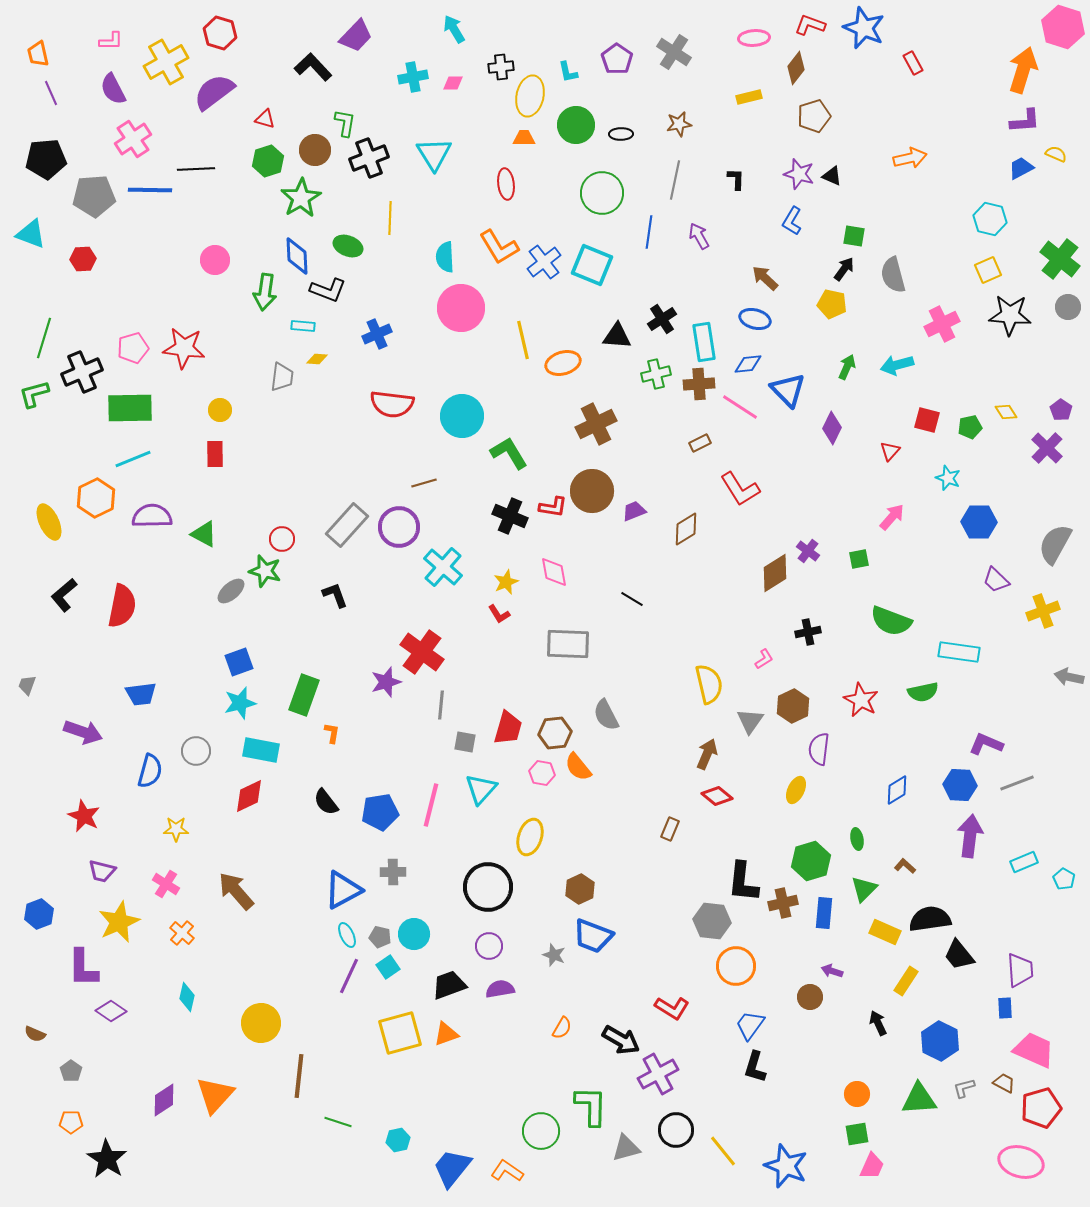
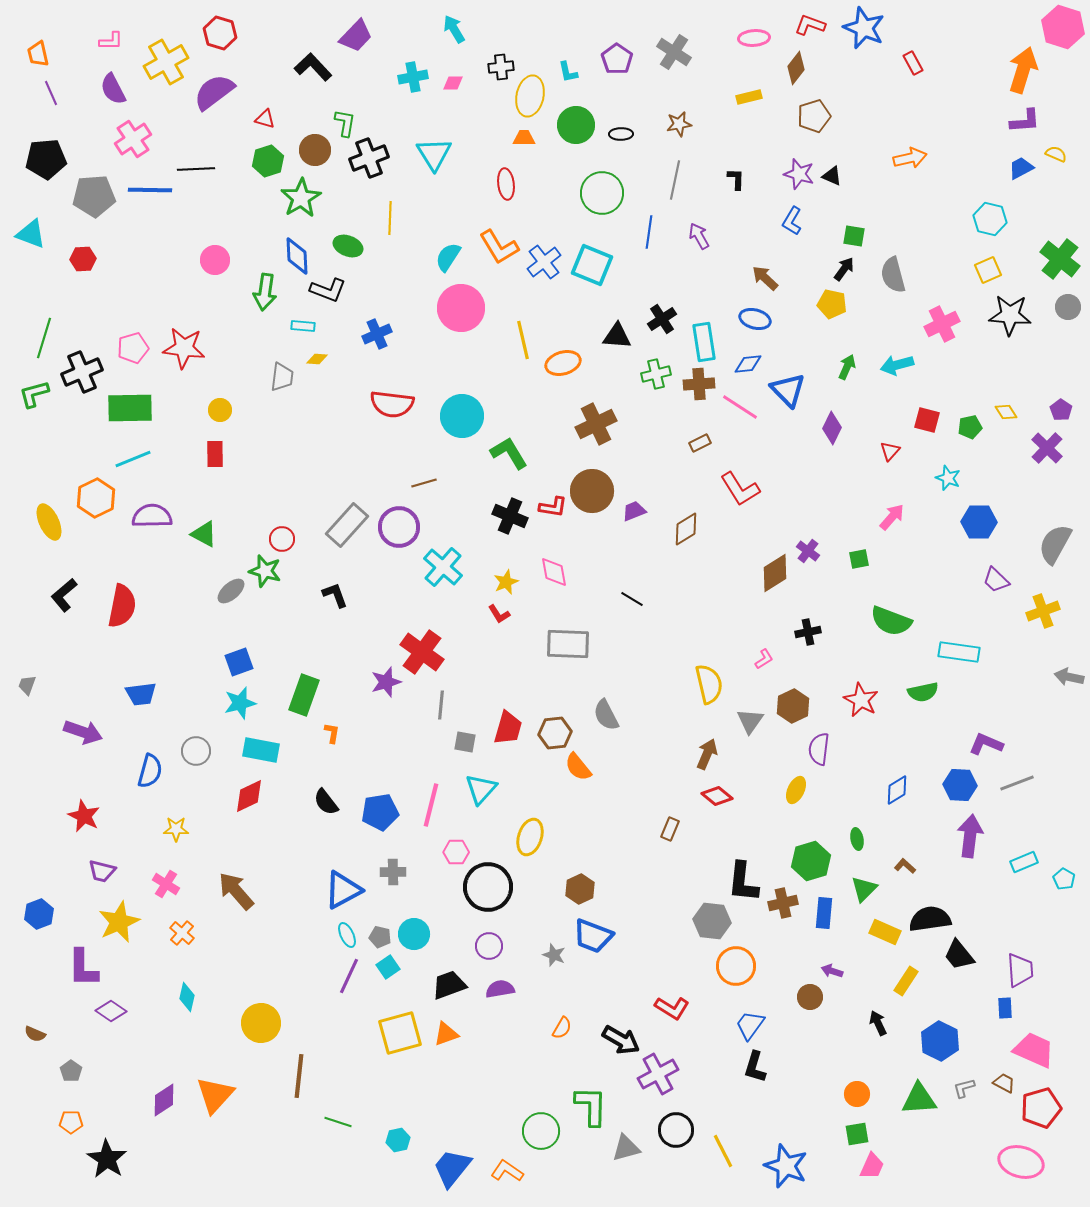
cyan semicircle at (445, 257): moved 3 px right; rotated 36 degrees clockwise
pink hexagon at (542, 773): moved 86 px left, 79 px down; rotated 10 degrees counterclockwise
yellow line at (723, 1151): rotated 12 degrees clockwise
